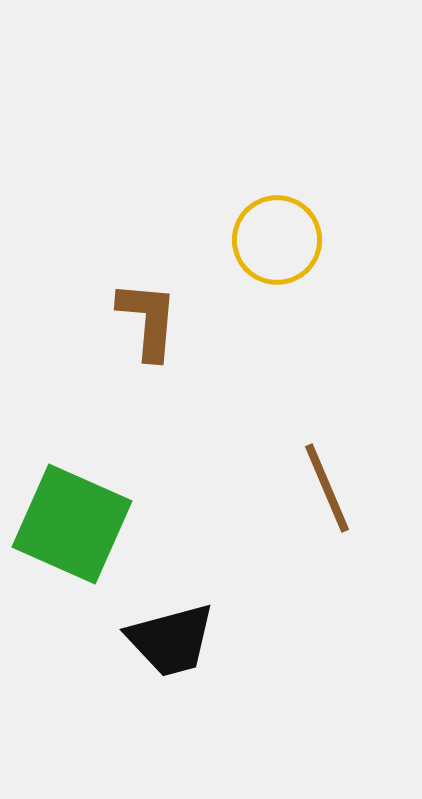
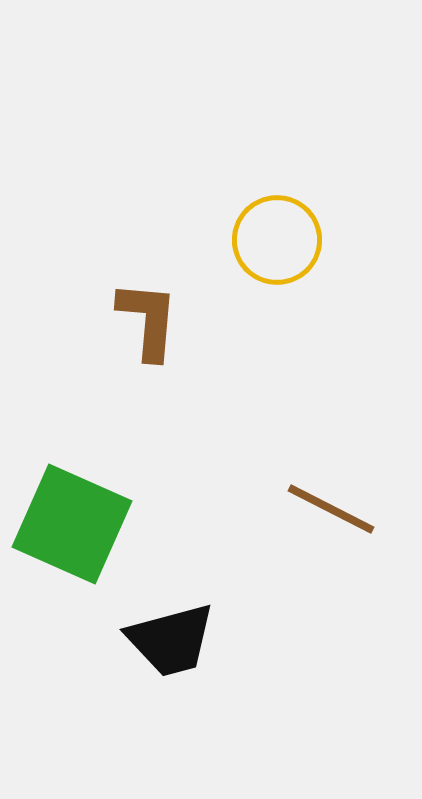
brown line: moved 4 px right, 21 px down; rotated 40 degrees counterclockwise
